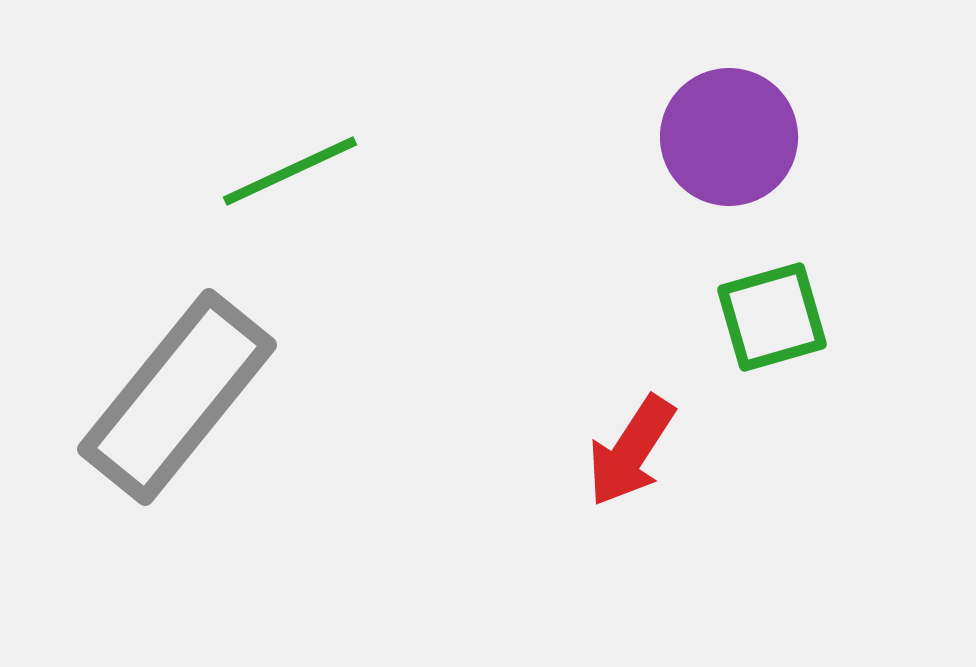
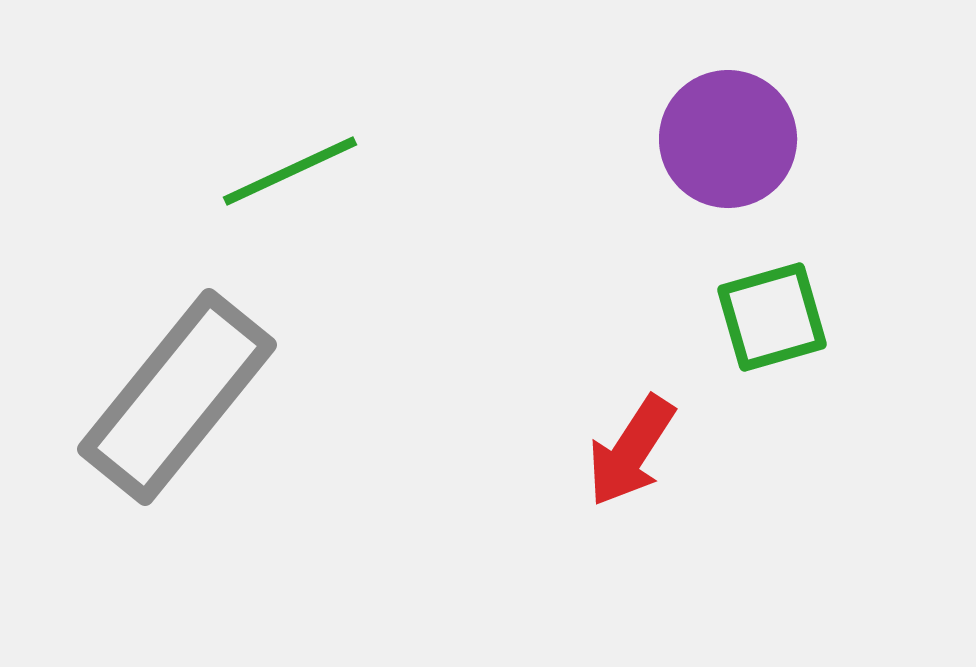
purple circle: moved 1 px left, 2 px down
